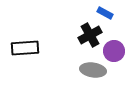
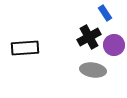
blue rectangle: rotated 28 degrees clockwise
black cross: moved 1 px left, 2 px down
purple circle: moved 6 px up
